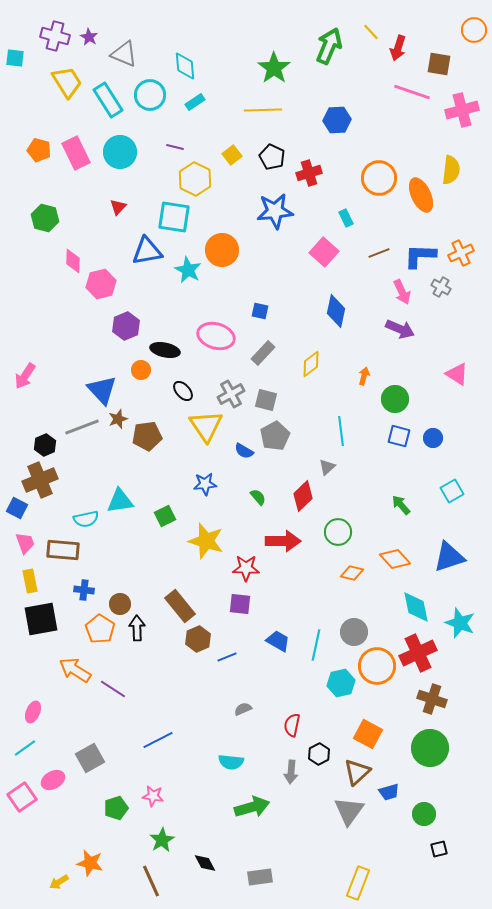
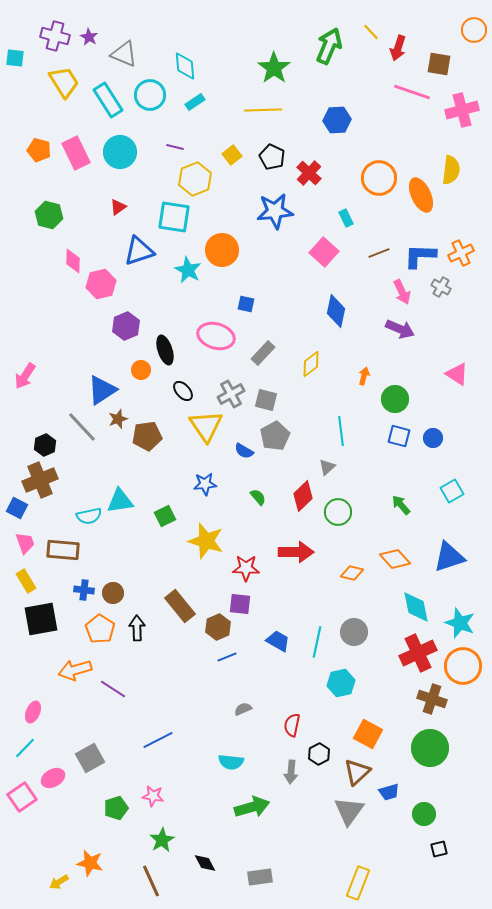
yellow trapezoid at (67, 82): moved 3 px left
red cross at (309, 173): rotated 30 degrees counterclockwise
yellow hexagon at (195, 179): rotated 12 degrees clockwise
red triangle at (118, 207): rotated 12 degrees clockwise
green hexagon at (45, 218): moved 4 px right, 3 px up
blue triangle at (147, 251): moved 8 px left; rotated 8 degrees counterclockwise
blue square at (260, 311): moved 14 px left, 7 px up
black ellipse at (165, 350): rotated 60 degrees clockwise
blue triangle at (102, 390): rotated 40 degrees clockwise
gray line at (82, 427): rotated 68 degrees clockwise
cyan semicircle at (86, 519): moved 3 px right, 3 px up
green circle at (338, 532): moved 20 px up
red arrow at (283, 541): moved 13 px right, 11 px down
yellow rectangle at (30, 581): moved 4 px left; rotated 20 degrees counterclockwise
brown circle at (120, 604): moved 7 px left, 11 px up
brown hexagon at (198, 639): moved 20 px right, 12 px up
cyan line at (316, 645): moved 1 px right, 3 px up
orange circle at (377, 666): moved 86 px right
orange arrow at (75, 670): rotated 48 degrees counterclockwise
cyan line at (25, 748): rotated 10 degrees counterclockwise
pink ellipse at (53, 780): moved 2 px up
